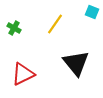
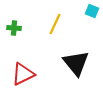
cyan square: moved 1 px up
yellow line: rotated 10 degrees counterclockwise
green cross: rotated 24 degrees counterclockwise
